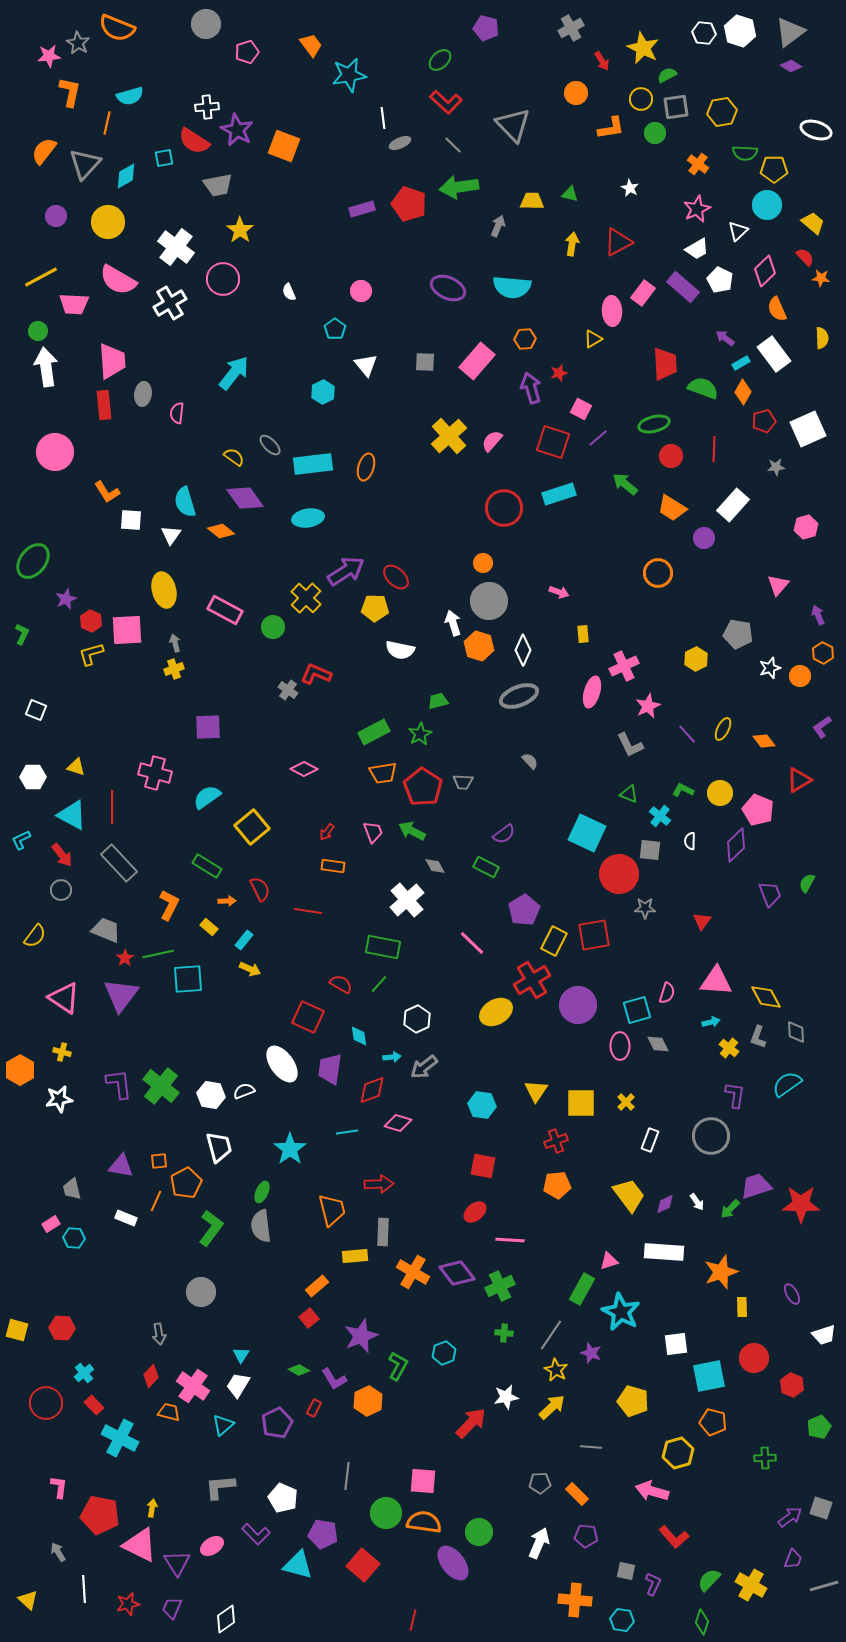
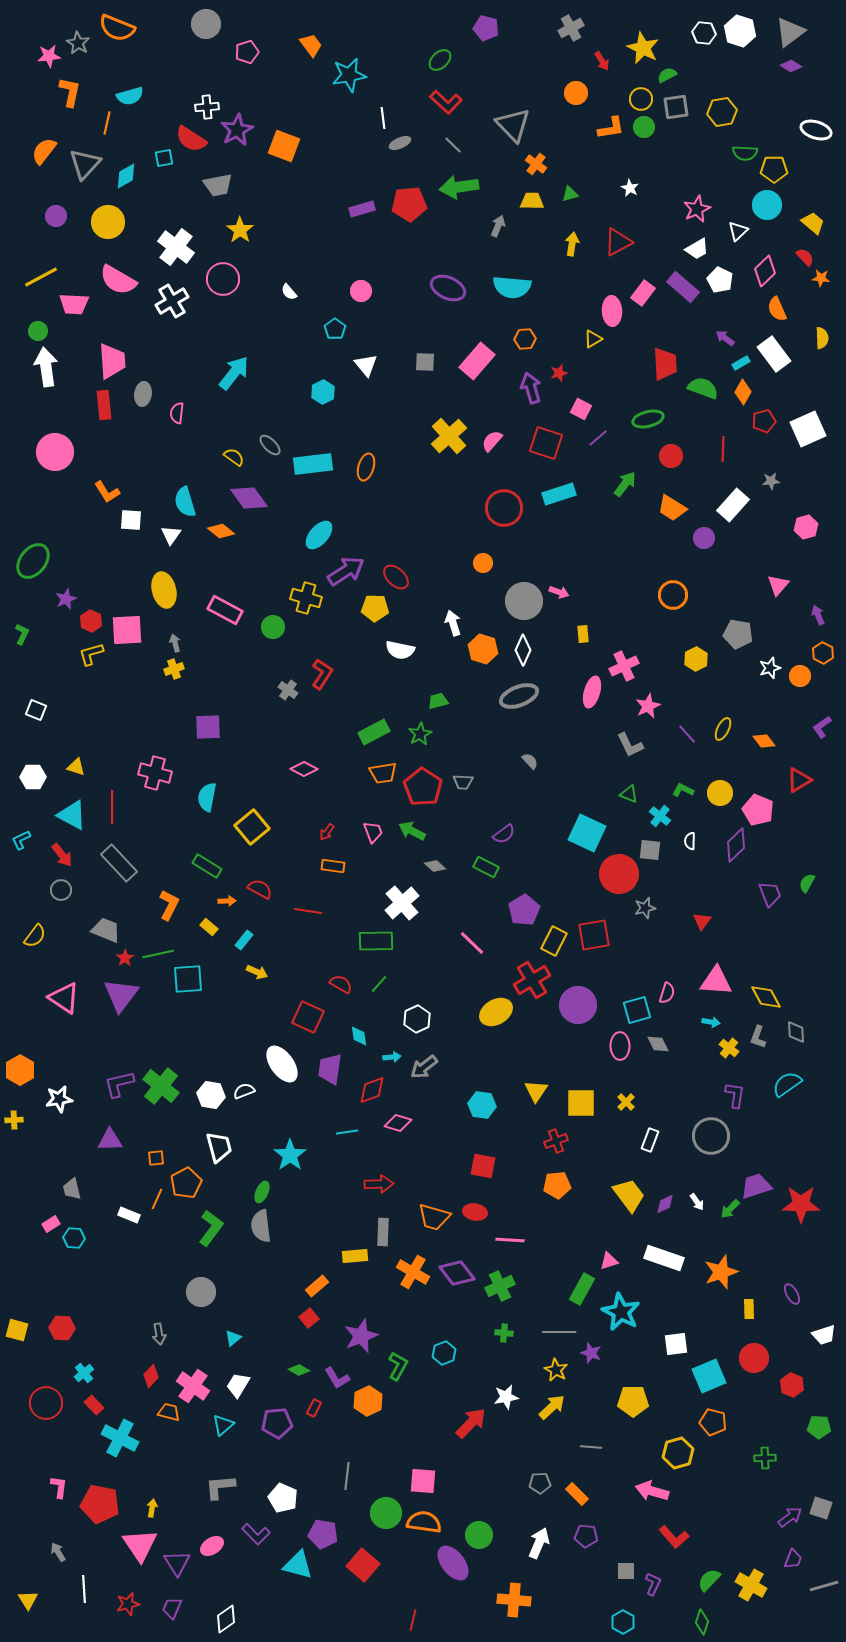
purple star at (237, 130): rotated 16 degrees clockwise
green circle at (655, 133): moved 11 px left, 6 px up
red semicircle at (194, 141): moved 3 px left, 2 px up
orange cross at (698, 164): moved 162 px left
green triangle at (570, 194): rotated 30 degrees counterclockwise
red pentagon at (409, 204): rotated 24 degrees counterclockwise
white semicircle at (289, 292): rotated 18 degrees counterclockwise
white cross at (170, 303): moved 2 px right, 2 px up
green ellipse at (654, 424): moved 6 px left, 5 px up
red square at (553, 442): moved 7 px left, 1 px down
red line at (714, 449): moved 9 px right
gray star at (776, 467): moved 5 px left, 14 px down
green arrow at (625, 484): rotated 88 degrees clockwise
purple diamond at (245, 498): moved 4 px right
cyan ellipse at (308, 518): moved 11 px right, 17 px down; rotated 40 degrees counterclockwise
orange circle at (658, 573): moved 15 px right, 22 px down
yellow cross at (306, 598): rotated 28 degrees counterclockwise
gray circle at (489, 601): moved 35 px right
orange hexagon at (479, 646): moved 4 px right, 3 px down
red L-shape at (316, 674): moved 6 px right; rotated 100 degrees clockwise
cyan semicircle at (207, 797): rotated 44 degrees counterclockwise
gray diamond at (435, 866): rotated 20 degrees counterclockwise
red semicircle at (260, 889): rotated 35 degrees counterclockwise
white cross at (407, 900): moved 5 px left, 3 px down
gray star at (645, 908): rotated 15 degrees counterclockwise
green rectangle at (383, 947): moved 7 px left, 6 px up; rotated 12 degrees counterclockwise
yellow arrow at (250, 969): moved 7 px right, 3 px down
cyan arrow at (711, 1022): rotated 24 degrees clockwise
yellow cross at (62, 1052): moved 48 px left, 68 px down; rotated 18 degrees counterclockwise
purple L-shape at (119, 1084): rotated 96 degrees counterclockwise
cyan star at (290, 1149): moved 6 px down
orange square at (159, 1161): moved 3 px left, 3 px up
purple triangle at (121, 1166): moved 11 px left, 26 px up; rotated 12 degrees counterclockwise
orange line at (156, 1201): moved 1 px right, 2 px up
orange trapezoid at (332, 1210): moved 102 px right, 7 px down; rotated 120 degrees clockwise
red ellipse at (475, 1212): rotated 50 degrees clockwise
white rectangle at (126, 1218): moved 3 px right, 3 px up
white rectangle at (664, 1252): moved 6 px down; rotated 15 degrees clockwise
yellow rectangle at (742, 1307): moved 7 px right, 2 px down
gray line at (551, 1335): moved 8 px right, 3 px up; rotated 56 degrees clockwise
cyan triangle at (241, 1355): moved 8 px left, 17 px up; rotated 18 degrees clockwise
cyan square at (709, 1376): rotated 12 degrees counterclockwise
purple L-shape at (334, 1379): moved 3 px right, 1 px up
yellow pentagon at (633, 1401): rotated 16 degrees counterclockwise
purple pentagon at (277, 1423): rotated 20 degrees clockwise
green pentagon at (819, 1427): rotated 25 degrees clockwise
red pentagon at (100, 1515): moved 11 px up
green circle at (479, 1532): moved 3 px down
pink triangle at (140, 1545): rotated 30 degrees clockwise
gray square at (626, 1571): rotated 12 degrees counterclockwise
yellow triangle at (28, 1600): rotated 15 degrees clockwise
orange cross at (575, 1600): moved 61 px left
cyan hexagon at (622, 1620): moved 1 px right, 2 px down; rotated 20 degrees clockwise
